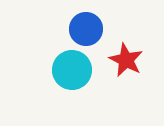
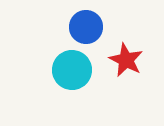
blue circle: moved 2 px up
